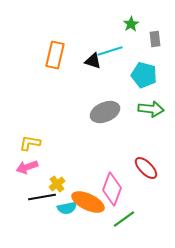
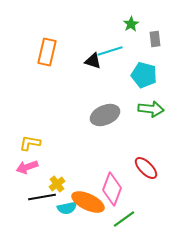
orange rectangle: moved 8 px left, 3 px up
gray ellipse: moved 3 px down
